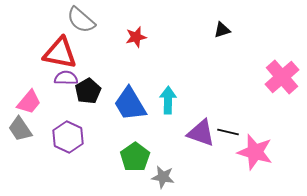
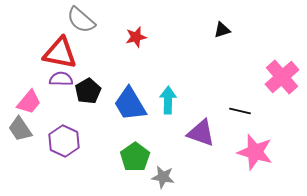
purple semicircle: moved 5 px left, 1 px down
black line: moved 12 px right, 21 px up
purple hexagon: moved 4 px left, 4 px down
